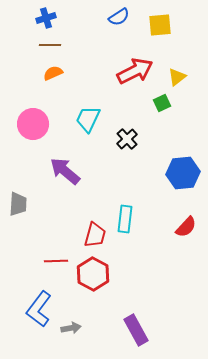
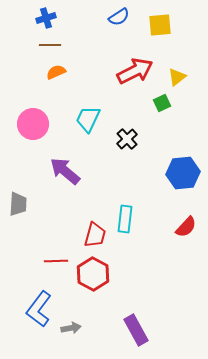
orange semicircle: moved 3 px right, 1 px up
